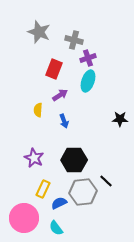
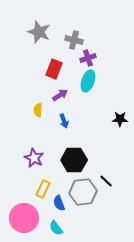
blue semicircle: rotated 84 degrees counterclockwise
